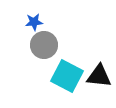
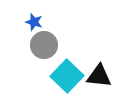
blue star: rotated 24 degrees clockwise
cyan square: rotated 16 degrees clockwise
